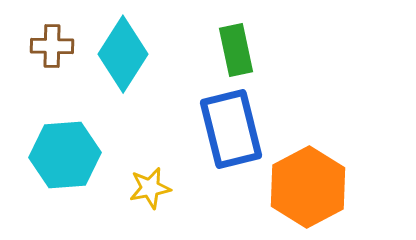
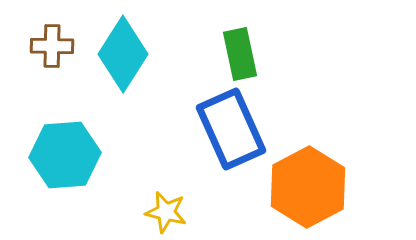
green rectangle: moved 4 px right, 4 px down
blue rectangle: rotated 10 degrees counterclockwise
yellow star: moved 16 px right, 24 px down; rotated 24 degrees clockwise
